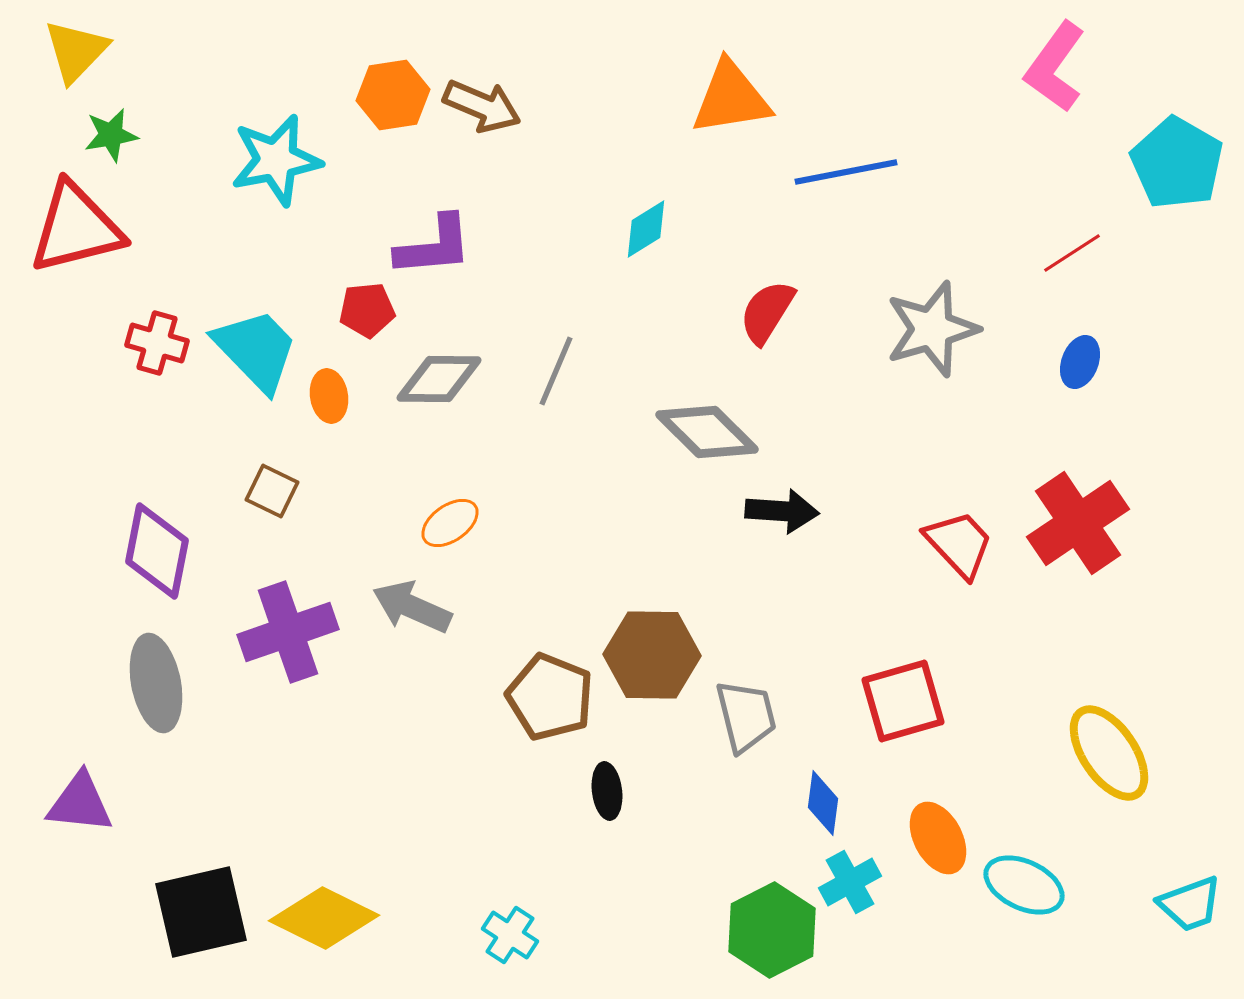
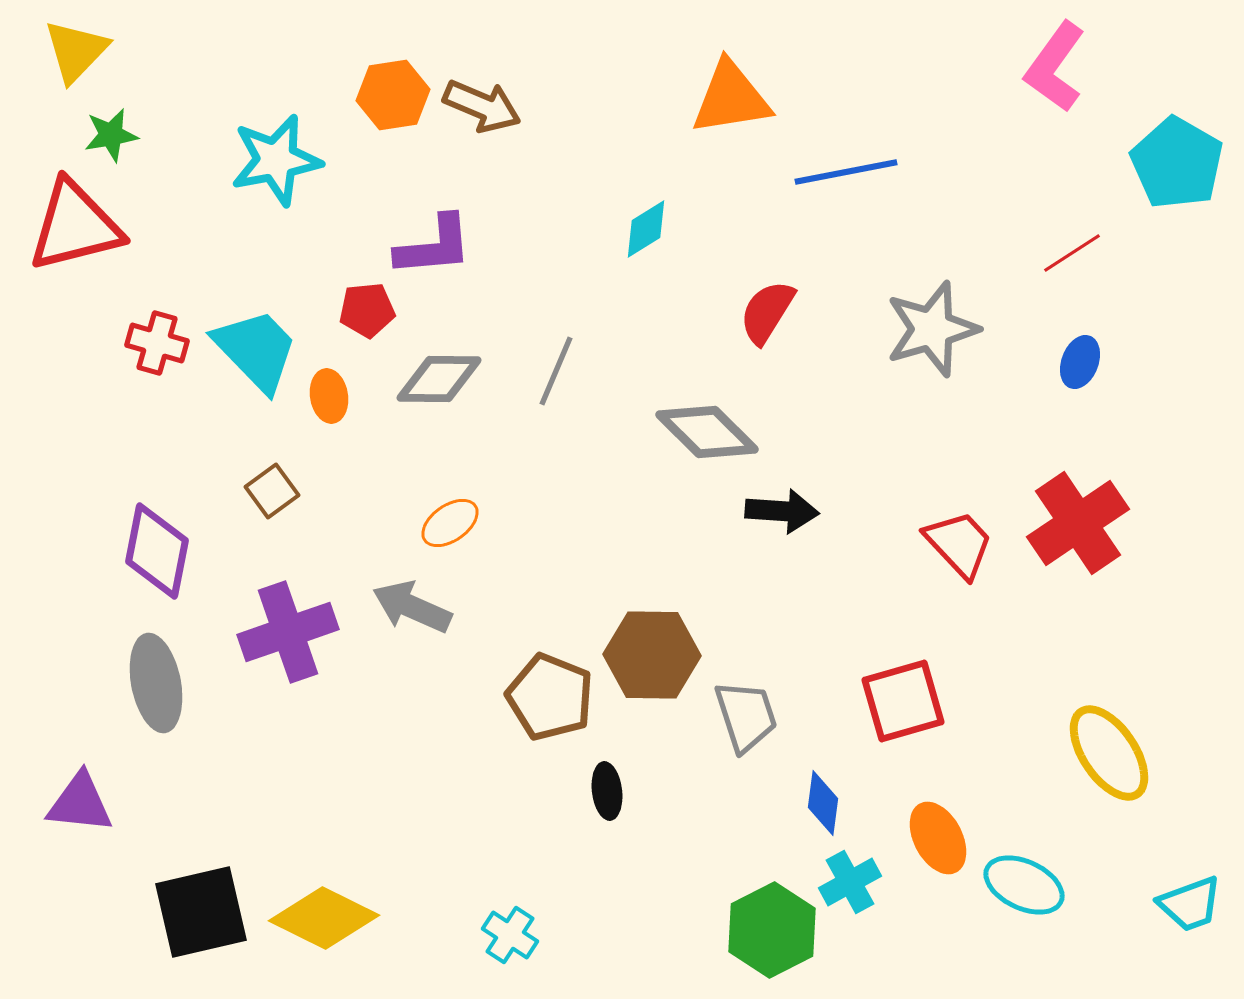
red triangle at (76, 228): moved 1 px left, 2 px up
brown square at (272, 491): rotated 28 degrees clockwise
gray trapezoid at (746, 716): rotated 4 degrees counterclockwise
